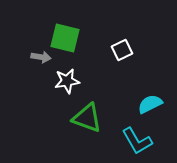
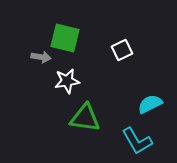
green triangle: moved 2 px left; rotated 12 degrees counterclockwise
